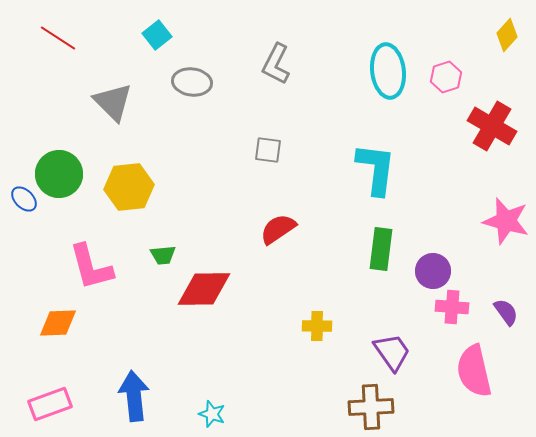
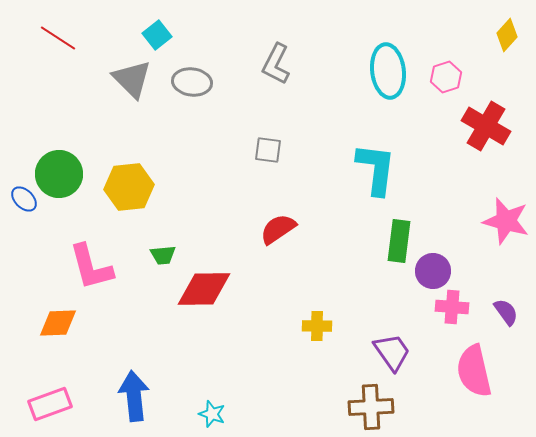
gray triangle: moved 19 px right, 23 px up
red cross: moved 6 px left
green rectangle: moved 18 px right, 8 px up
